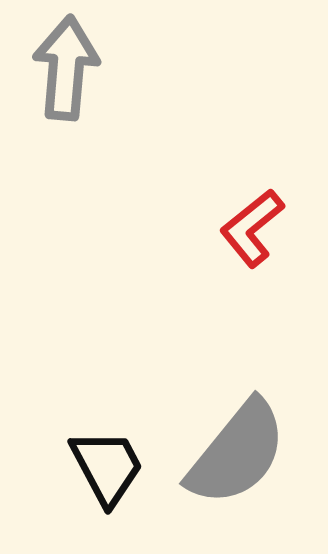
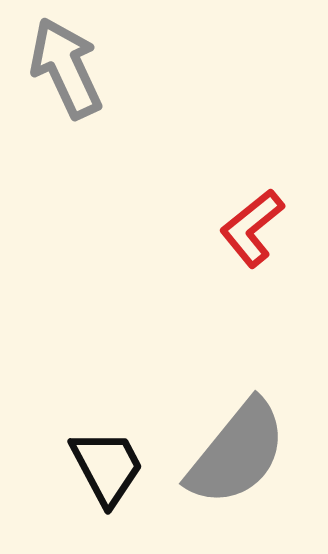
gray arrow: rotated 30 degrees counterclockwise
